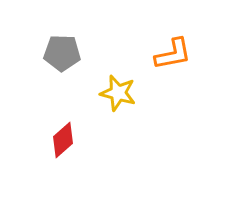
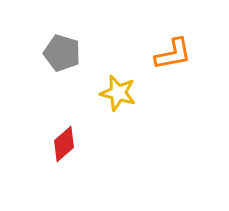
gray pentagon: rotated 15 degrees clockwise
red diamond: moved 1 px right, 4 px down
